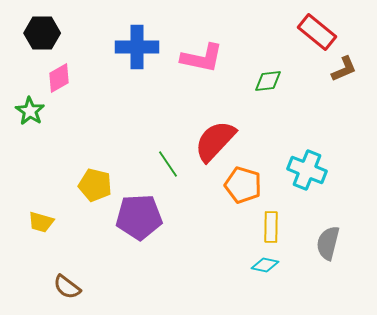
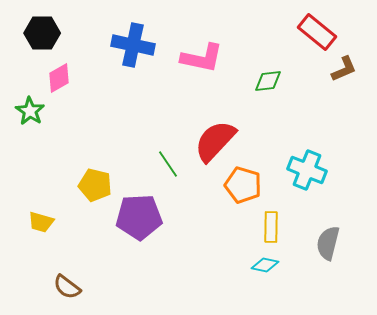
blue cross: moved 4 px left, 2 px up; rotated 12 degrees clockwise
